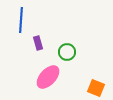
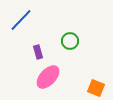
blue line: rotated 40 degrees clockwise
purple rectangle: moved 9 px down
green circle: moved 3 px right, 11 px up
